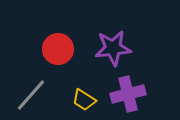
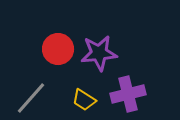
purple star: moved 14 px left, 5 px down
gray line: moved 3 px down
